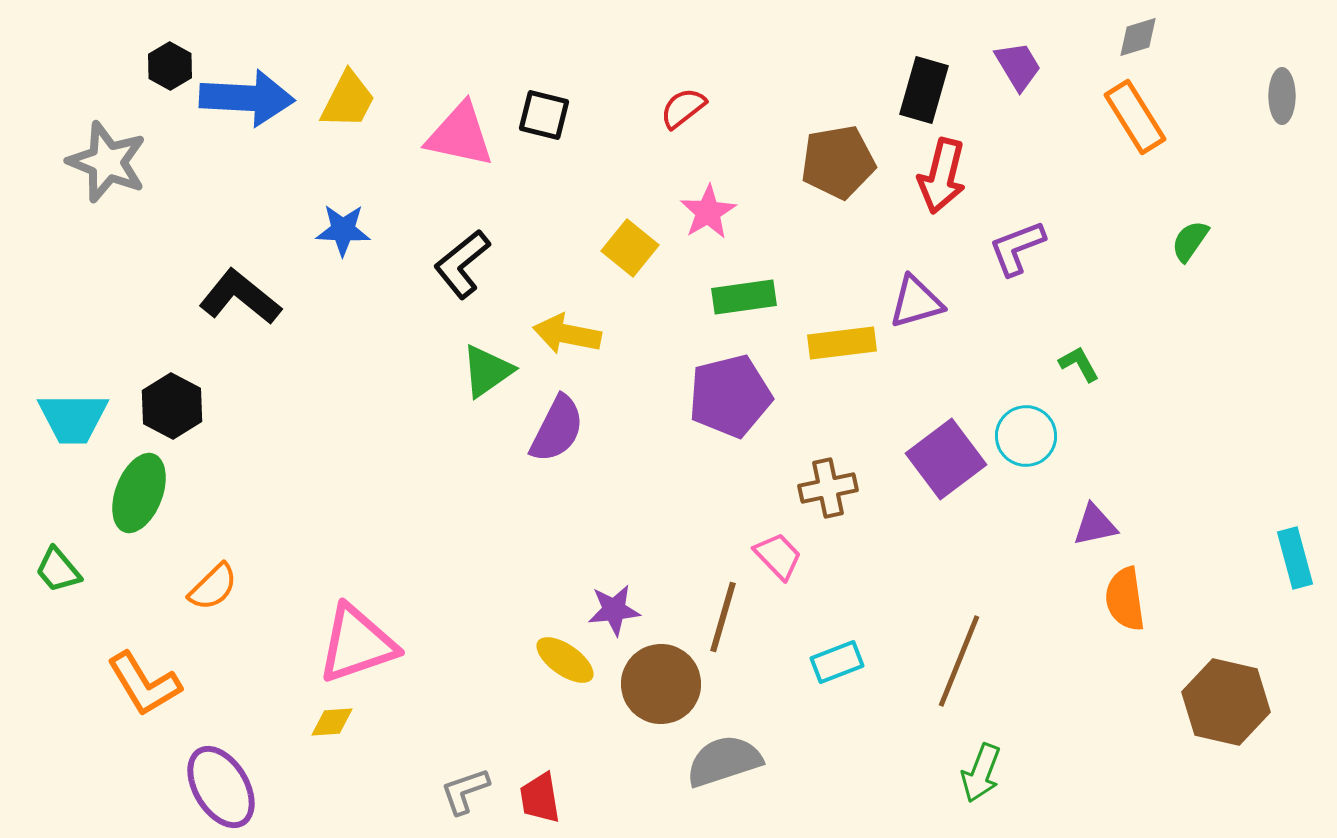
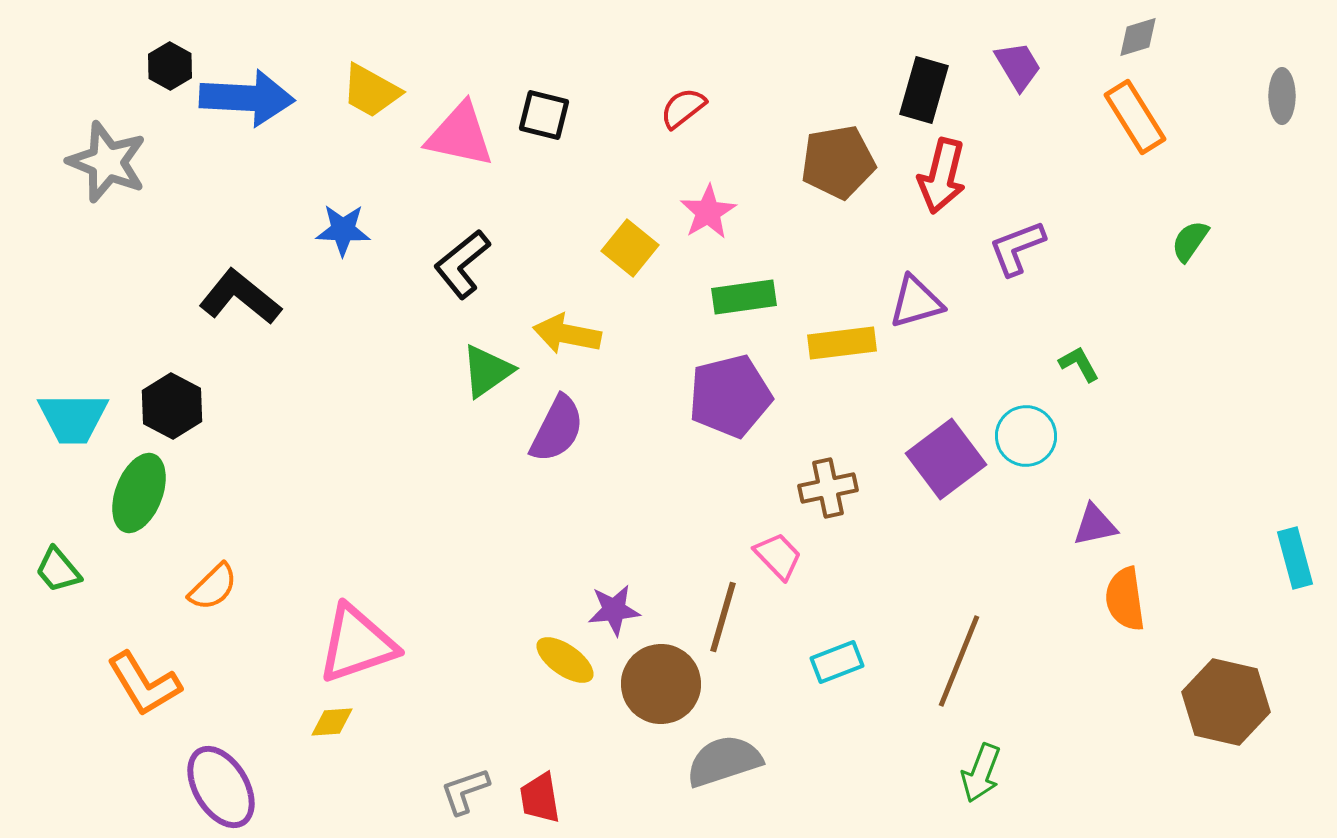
yellow trapezoid at (348, 100): moved 23 px right, 9 px up; rotated 92 degrees clockwise
